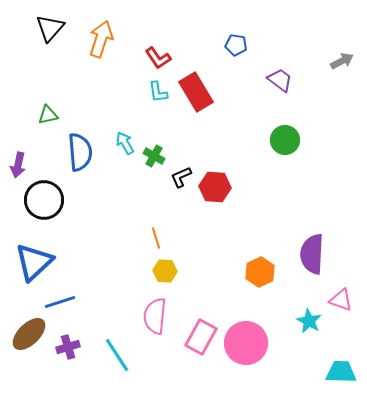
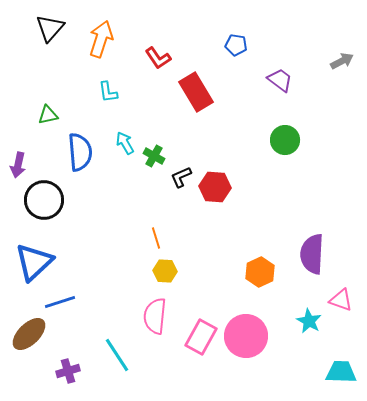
cyan L-shape: moved 50 px left
pink circle: moved 7 px up
purple cross: moved 24 px down
